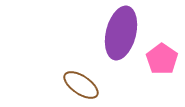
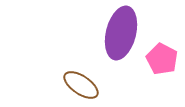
pink pentagon: rotated 8 degrees counterclockwise
